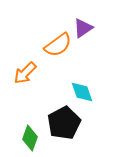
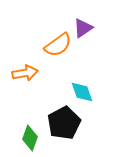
orange arrow: rotated 145 degrees counterclockwise
